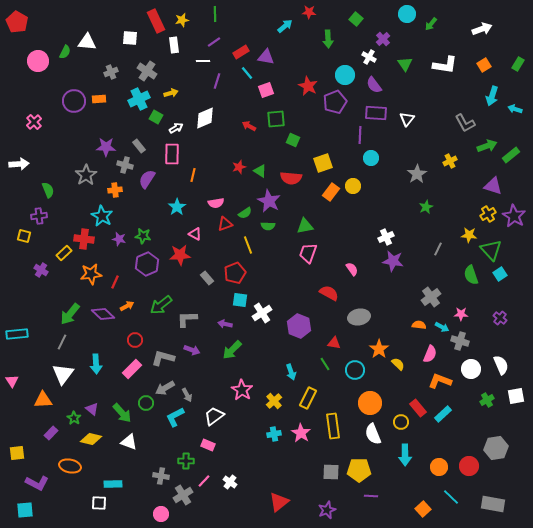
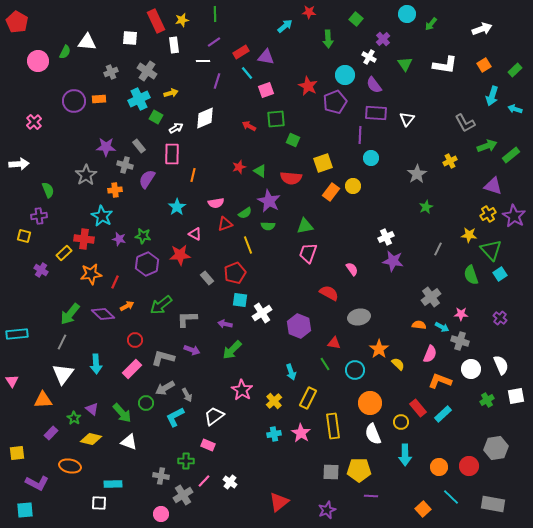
green rectangle at (518, 64): moved 3 px left, 6 px down; rotated 16 degrees clockwise
